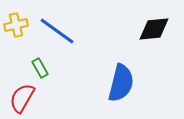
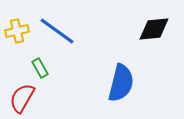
yellow cross: moved 1 px right, 6 px down
